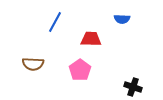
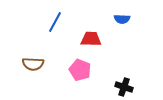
pink pentagon: rotated 15 degrees counterclockwise
black cross: moved 9 px left
